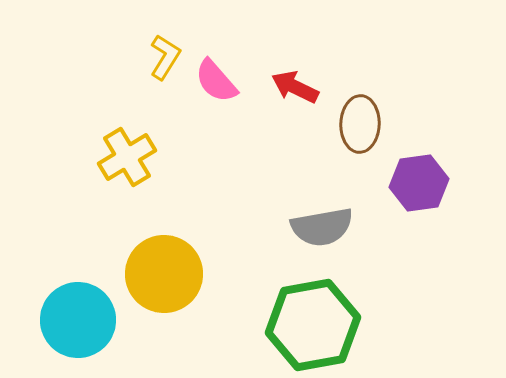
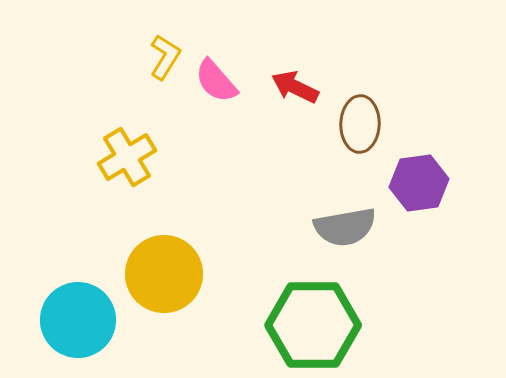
gray semicircle: moved 23 px right
green hexagon: rotated 10 degrees clockwise
